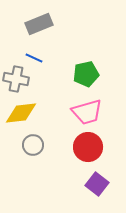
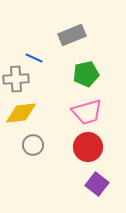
gray rectangle: moved 33 px right, 11 px down
gray cross: rotated 15 degrees counterclockwise
